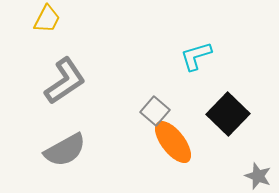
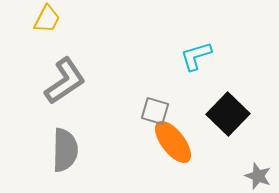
gray square: rotated 24 degrees counterclockwise
gray semicircle: rotated 60 degrees counterclockwise
